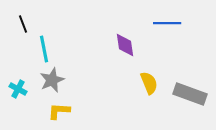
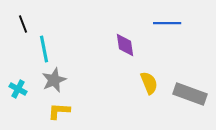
gray star: moved 2 px right
